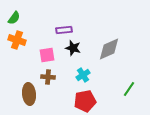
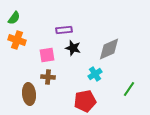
cyan cross: moved 12 px right, 1 px up
